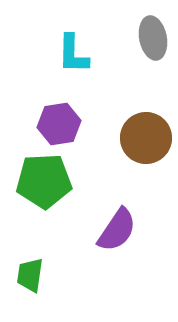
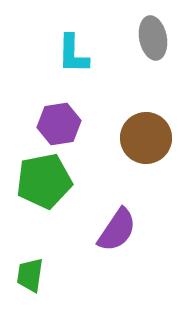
green pentagon: rotated 8 degrees counterclockwise
